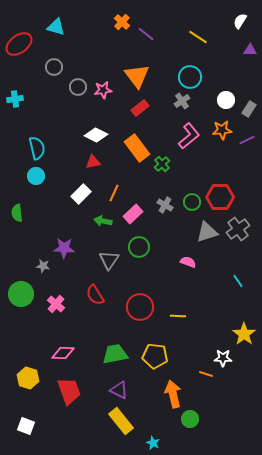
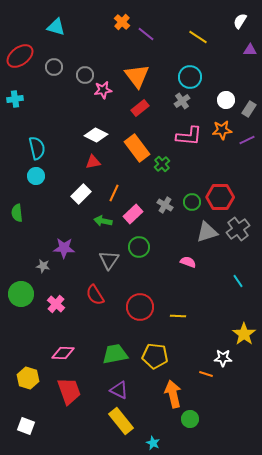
red ellipse at (19, 44): moved 1 px right, 12 px down
gray circle at (78, 87): moved 7 px right, 12 px up
pink L-shape at (189, 136): rotated 44 degrees clockwise
